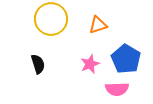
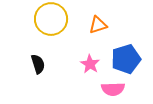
blue pentagon: rotated 24 degrees clockwise
pink star: rotated 18 degrees counterclockwise
pink semicircle: moved 4 px left
